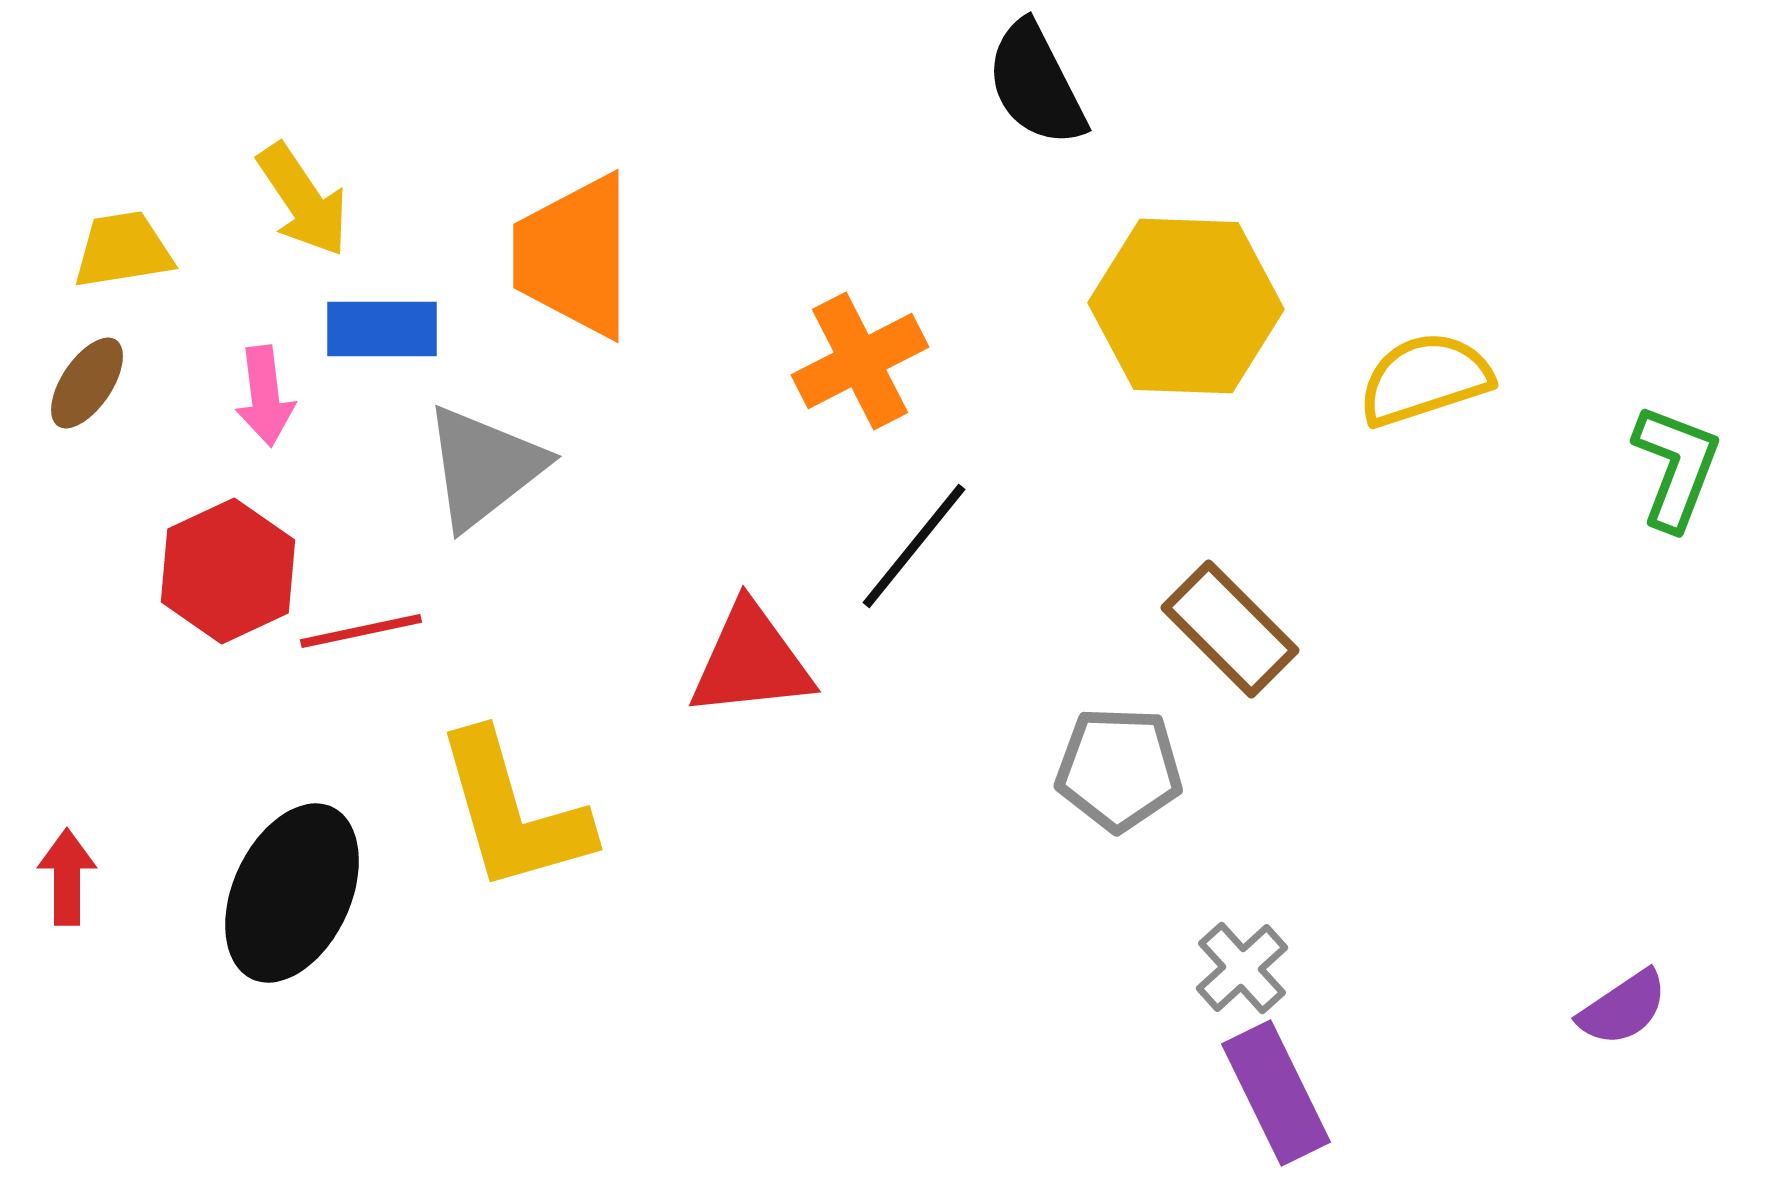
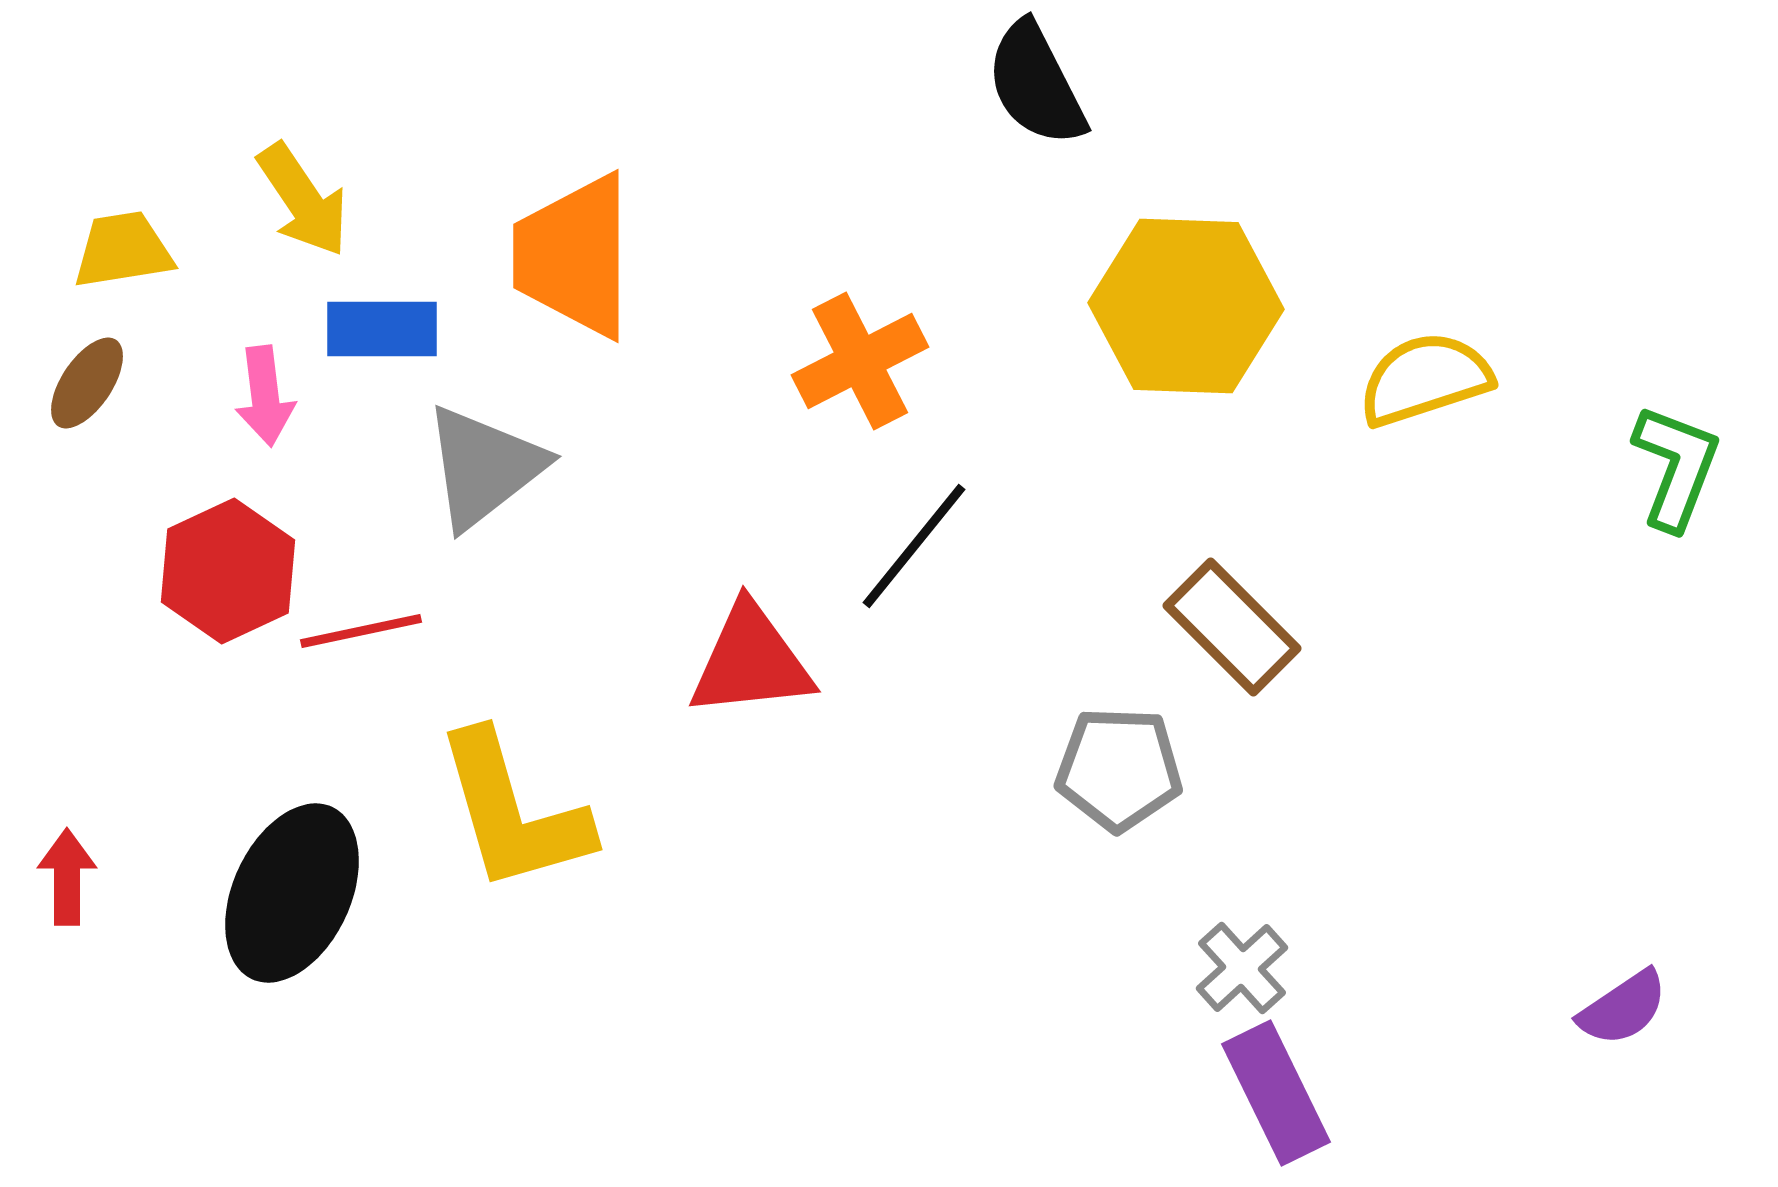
brown rectangle: moved 2 px right, 2 px up
